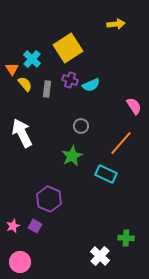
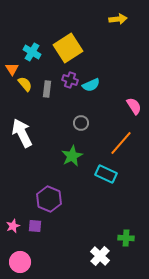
yellow arrow: moved 2 px right, 5 px up
cyan cross: moved 7 px up; rotated 12 degrees counterclockwise
gray circle: moved 3 px up
purple square: rotated 24 degrees counterclockwise
